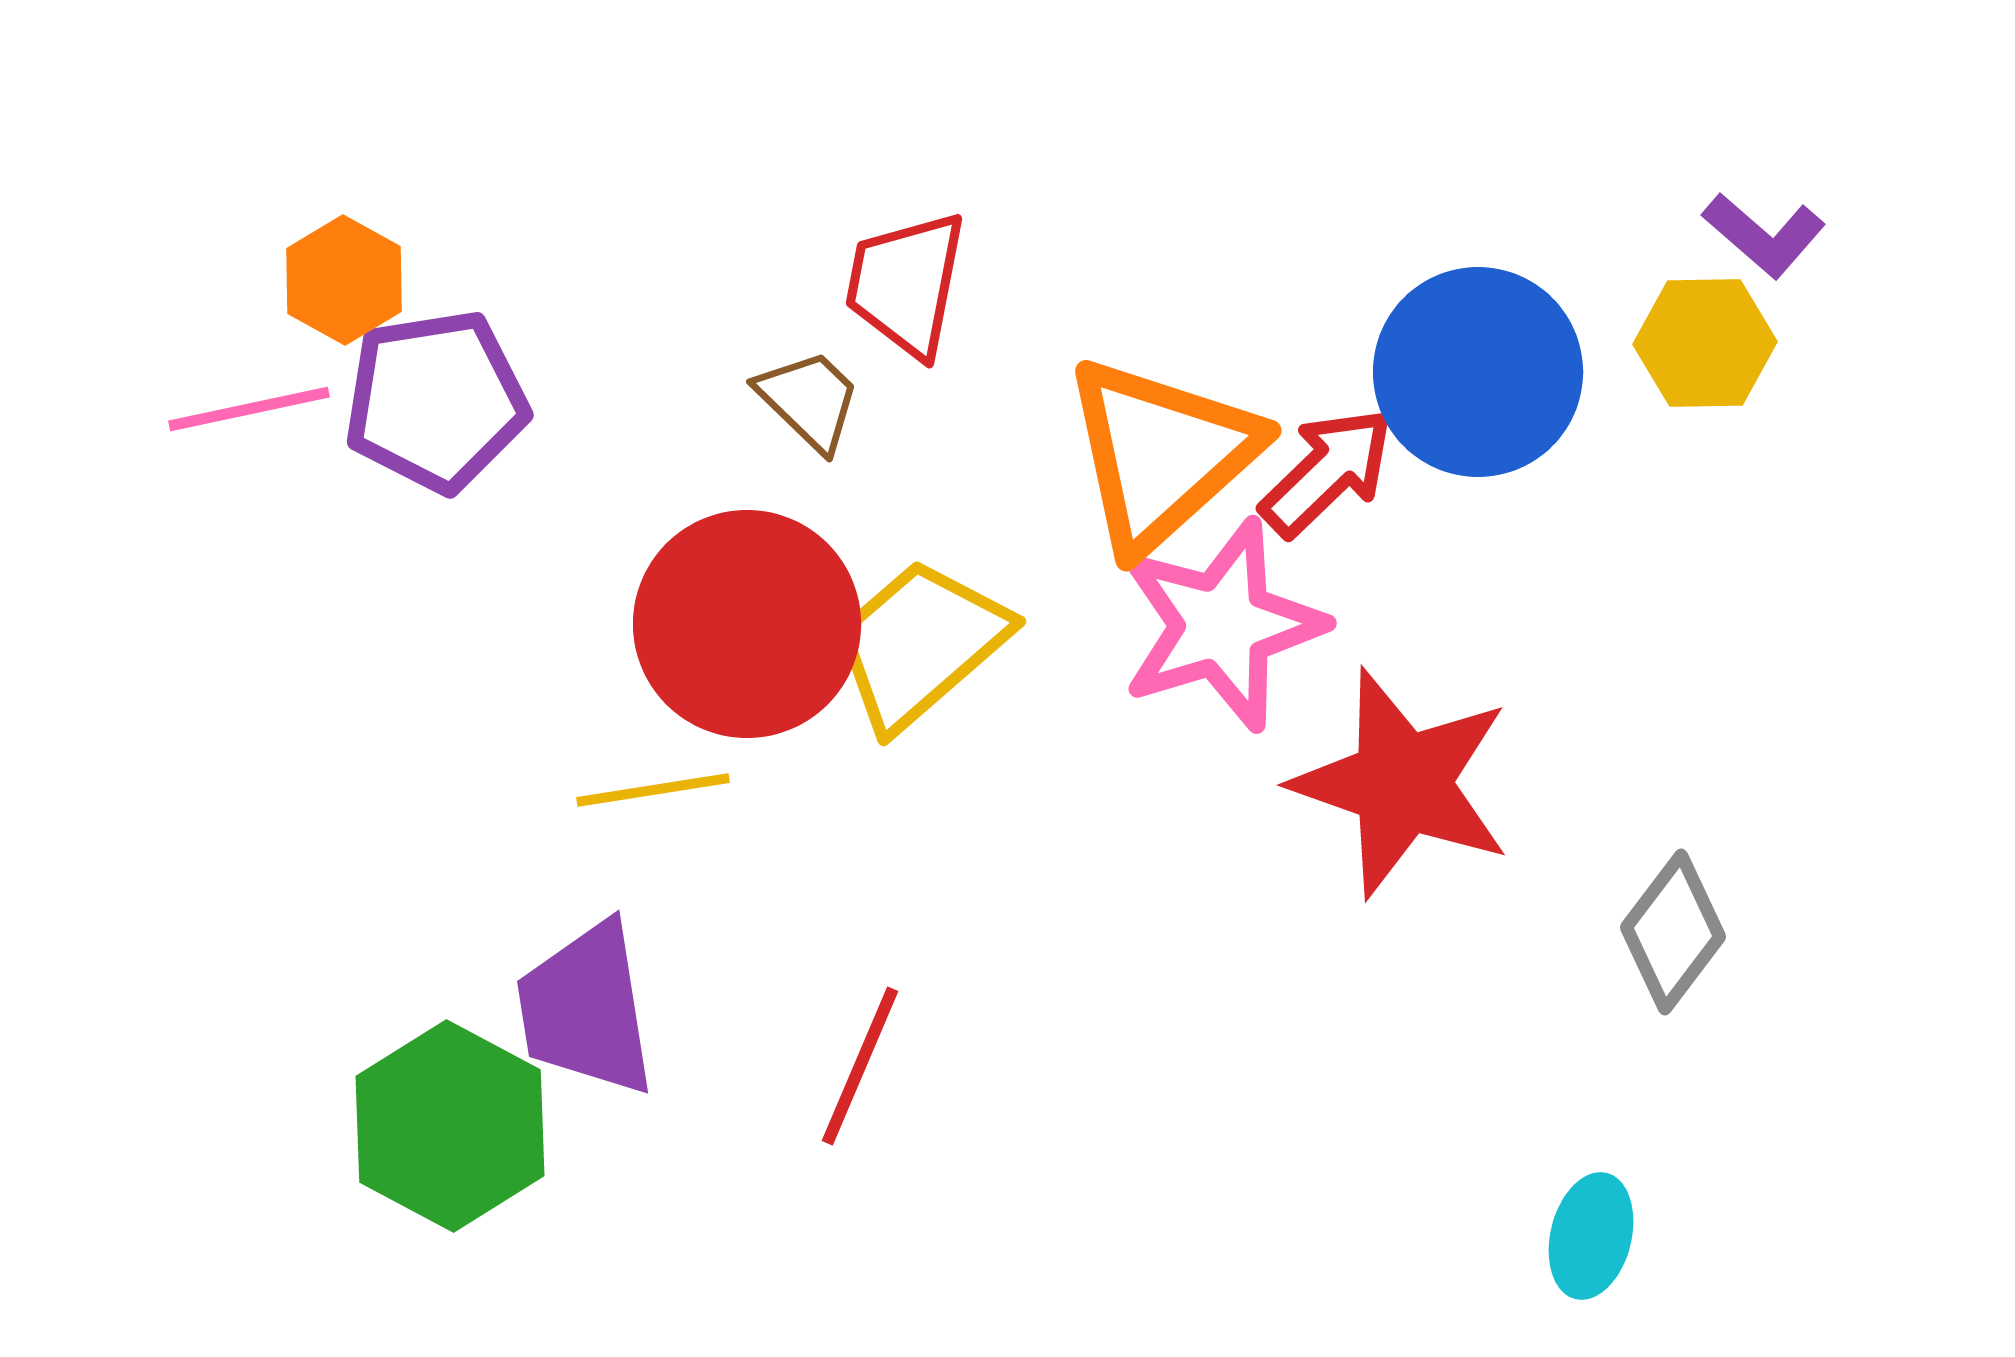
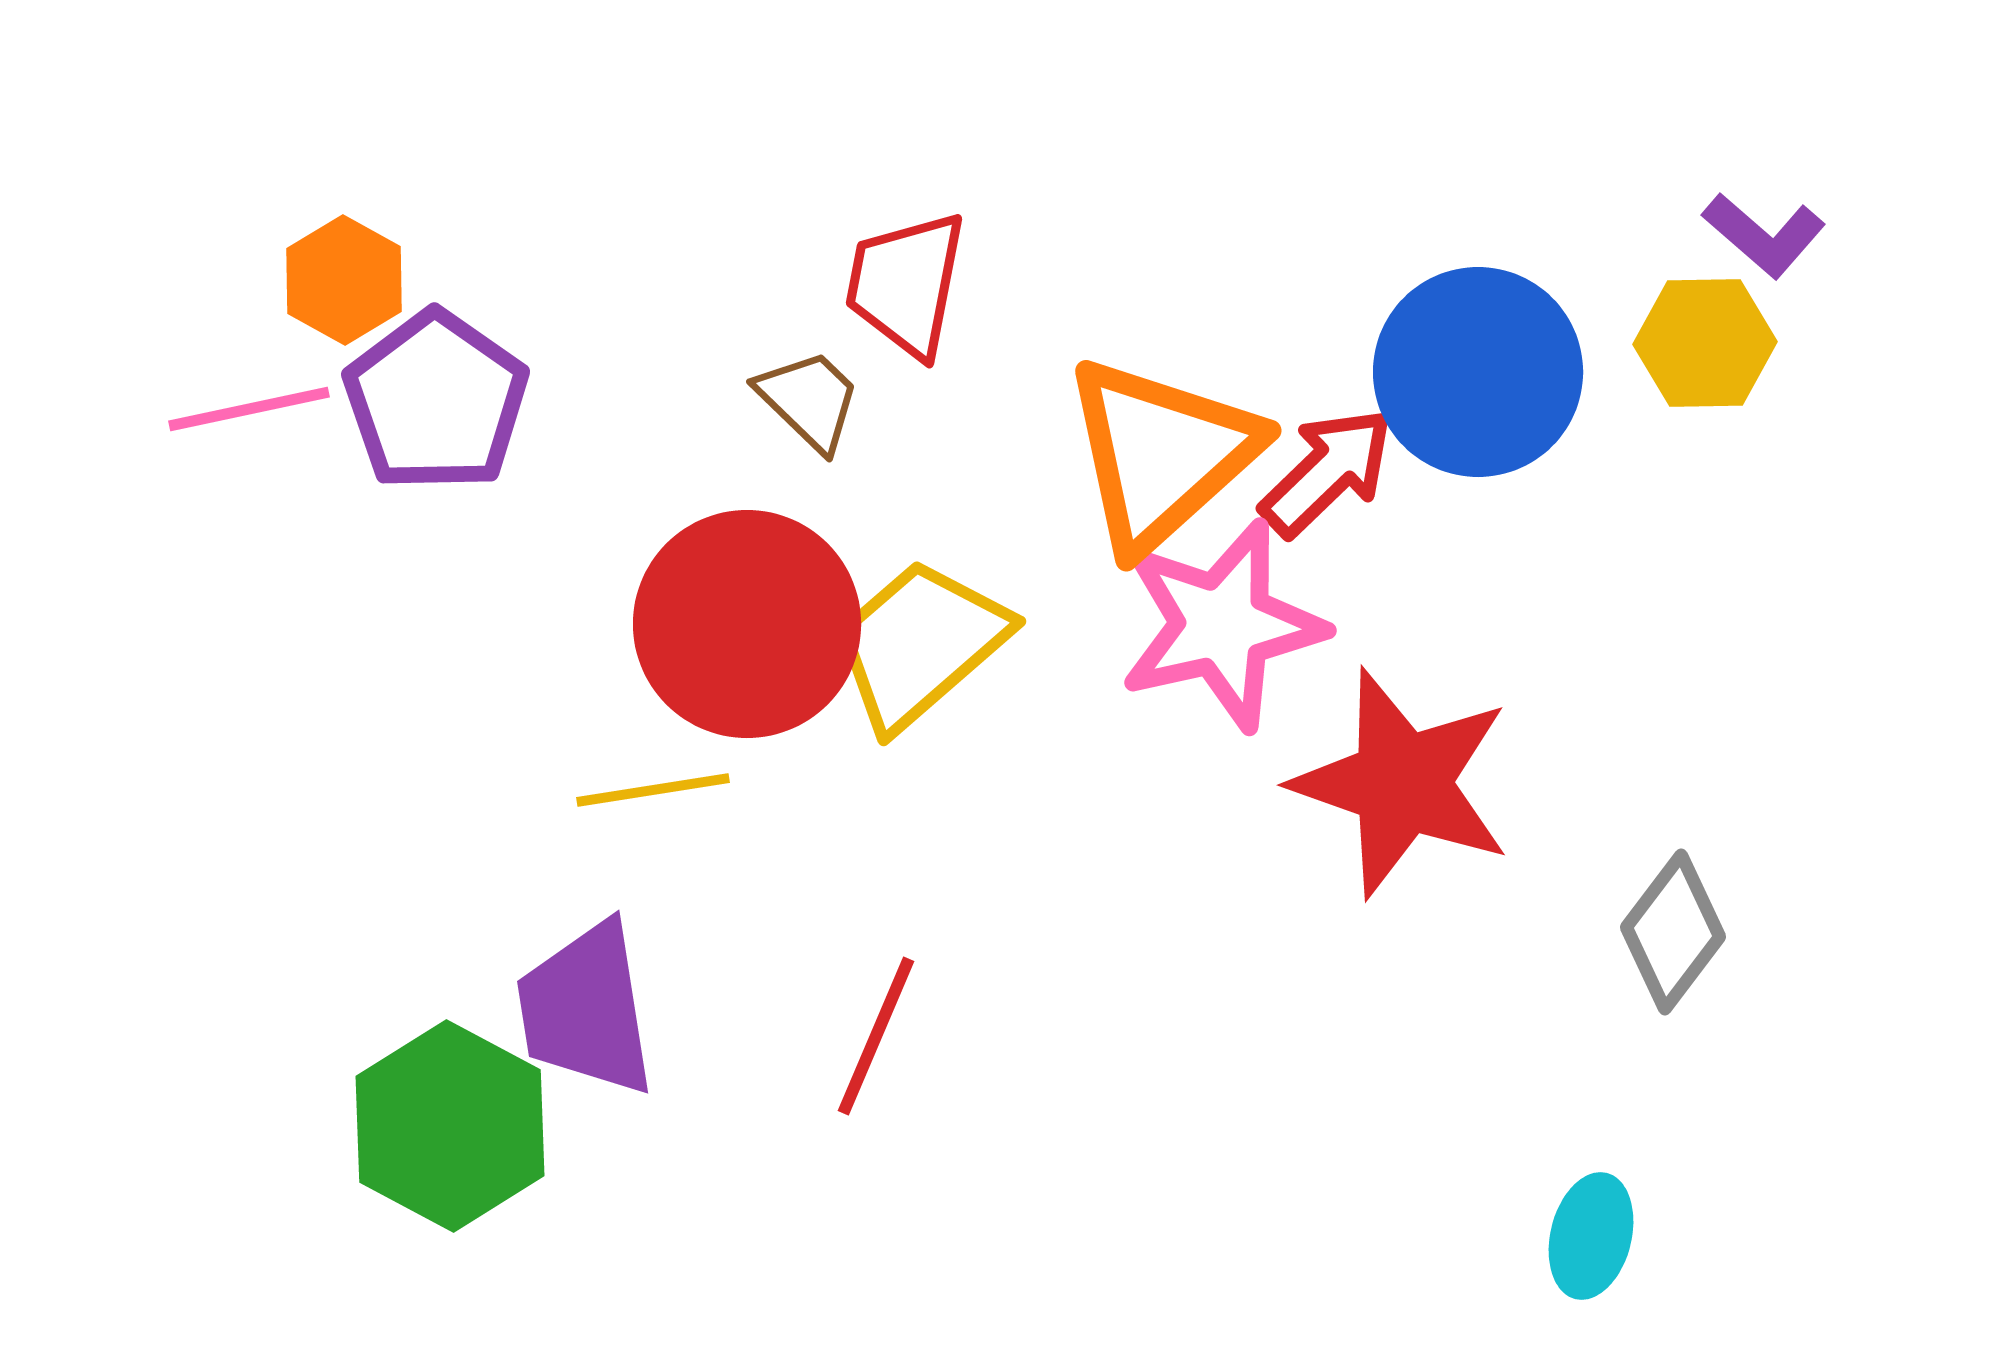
purple pentagon: rotated 28 degrees counterclockwise
pink star: rotated 4 degrees clockwise
red line: moved 16 px right, 30 px up
